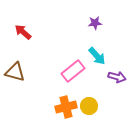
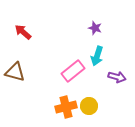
purple star: moved 5 px down; rotated 24 degrees clockwise
cyan arrow: rotated 60 degrees clockwise
